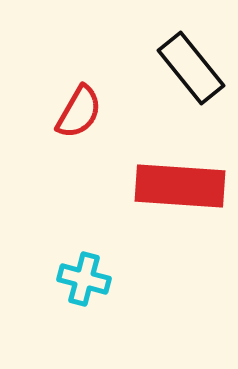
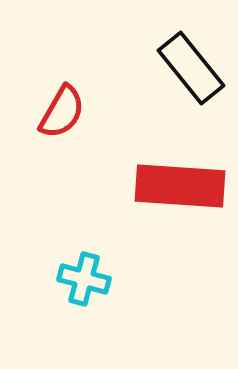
red semicircle: moved 17 px left
